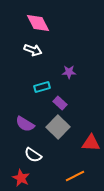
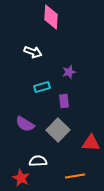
pink diamond: moved 13 px right, 6 px up; rotated 30 degrees clockwise
white arrow: moved 2 px down
purple star: rotated 16 degrees counterclockwise
purple rectangle: moved 4 px right, 2 px up; rotated 40 degrees clockwise
gray square: moved 3 px down
white semicircle: moved 5 px right, 6 px down; rotated 144 degrees clockwise
orange line: rotated 18 degrees clockwise
